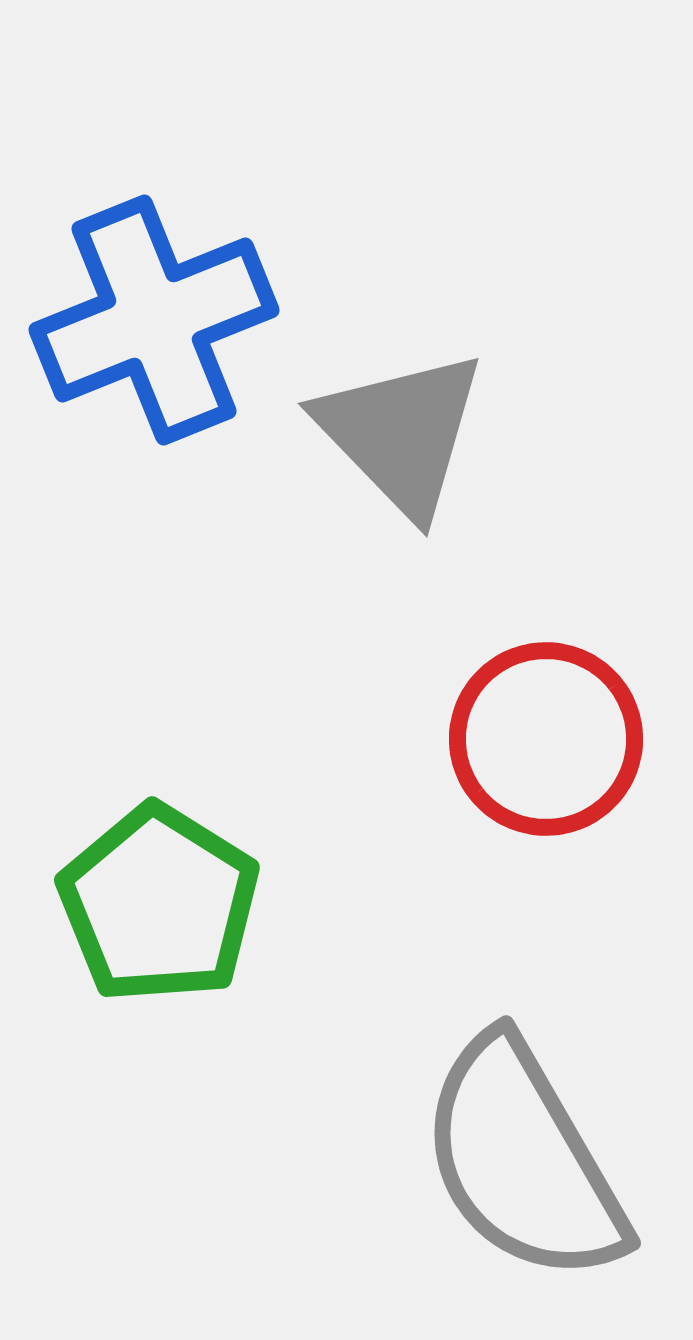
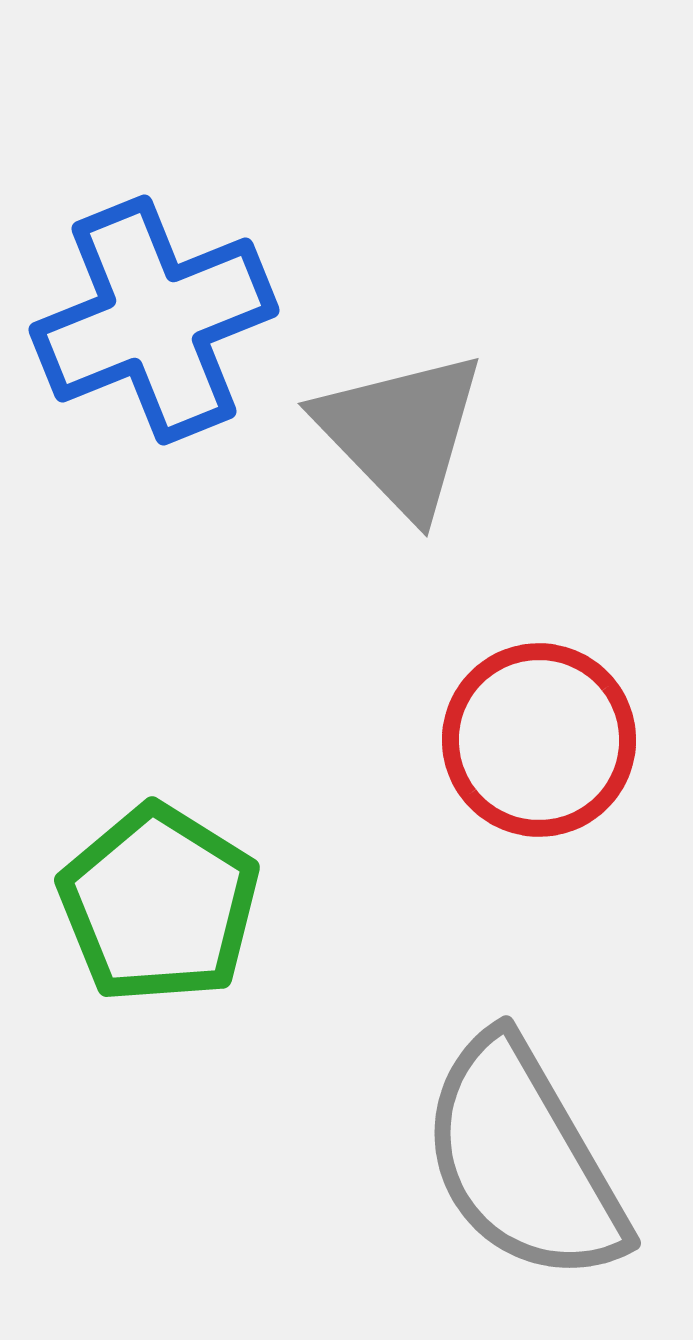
red circle: moved 7 px left, 1 px down
